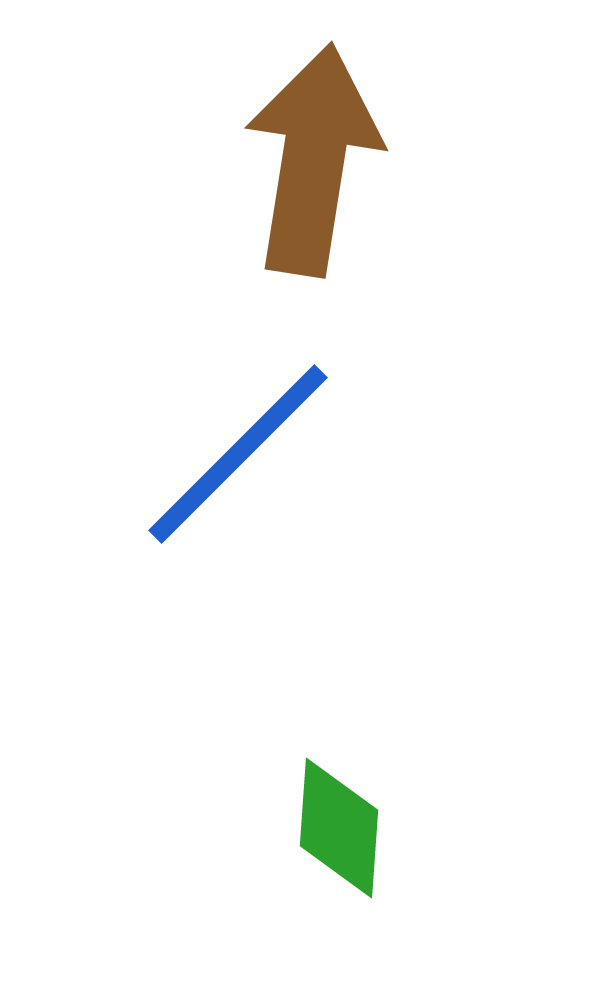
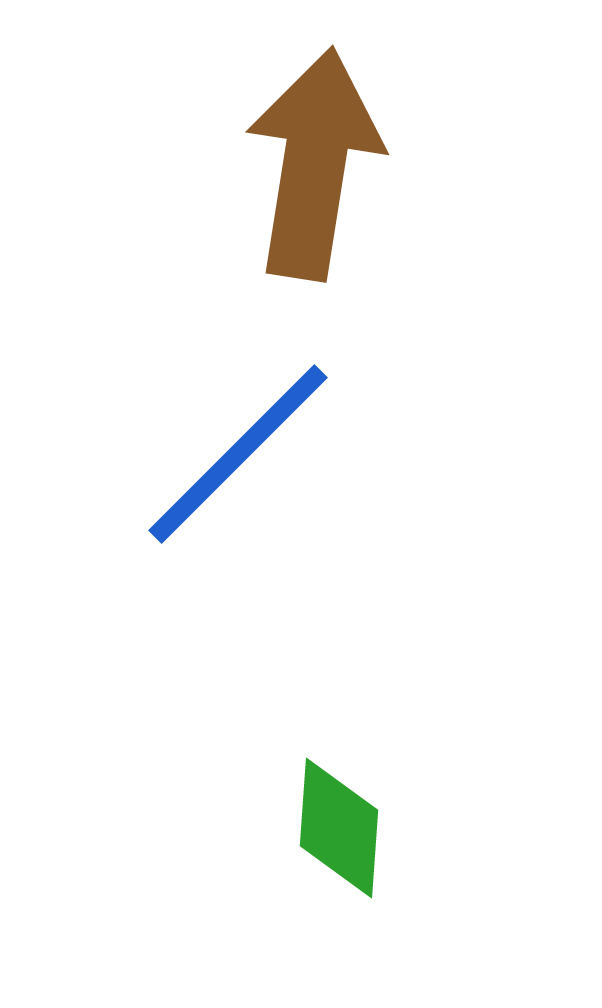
brown arrow: moved 1 px right, 4 px down
